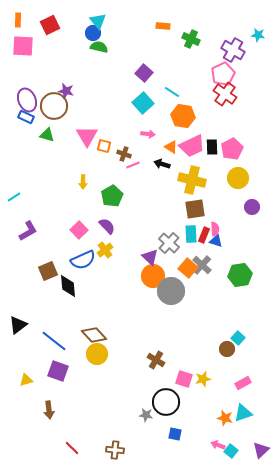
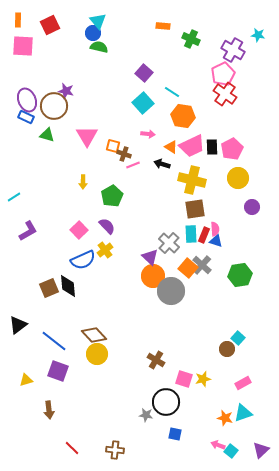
orange square at (104, 146): moved 9 px right
brown square at (48, 271): moved 1 px right, 17 px down
